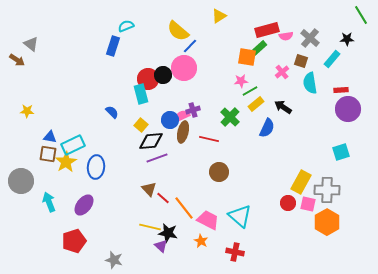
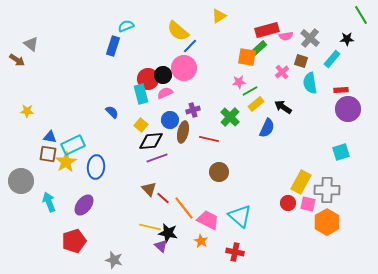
pink star at (241, 81): moved 2 px left, 1 px down
pink semicircle at (182, 116): moved 17 px left, 23 px up
